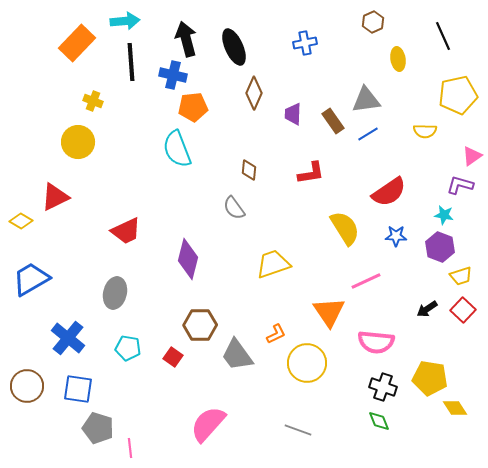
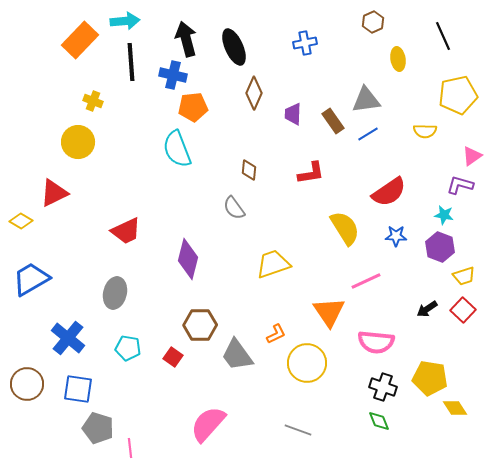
orange rectangle at (77, 43): moved 3 px right, 3 px up
red triangle at (55, 197): moved 1 px left, 4 px up
yellow trapezoid at (461, 276): moved 3 px right
brown circle at (27, 386): moved 2 px up
